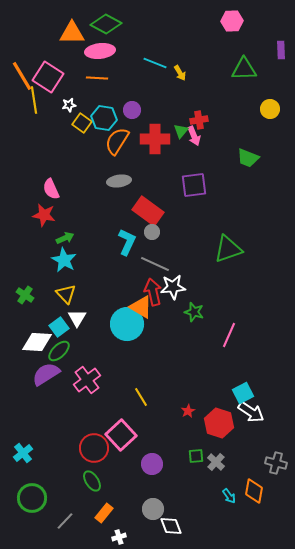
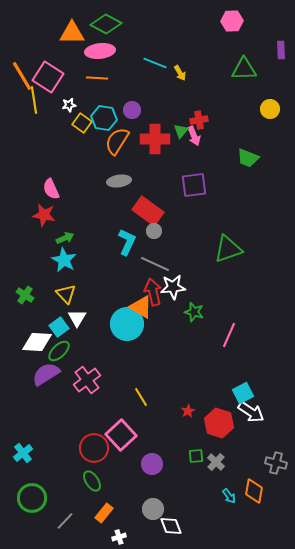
gray circle at (152, 232): moved 2 px right, 1 px up
